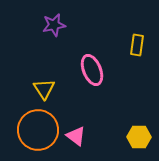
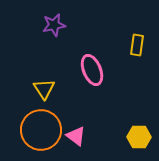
orange circle: moved 3 px right
